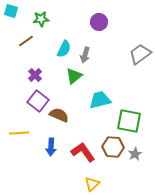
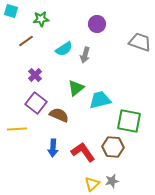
purple circle: moved 2 px left, 2 px down
cyan semicircle: rotated 30 degrees clockwise
gray trapezoid: moved 12 px up; rotated 55 degrees clockwise
green triangle: moved 2 px right, 12 px down
purple square: moved 2 px left, 2 px down
yellow line: moved 2 px left, 4 px up
blue arrow: moved 2 px right, 1 px down
gray star: moved 23 px left, 27 px down; rotated 16 degrees clockwise
